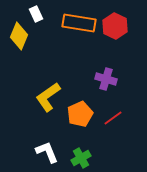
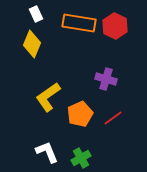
yellow diamond: moved 13 px right, 8 px down
